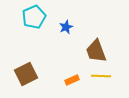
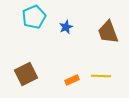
brown trapezoid: moved 12 px right, 19 px up
